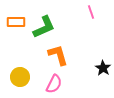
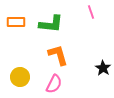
green L-shape: moved 7 px right, 3 px up; rotated 30 degrees clockwise
